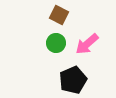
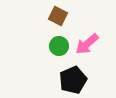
brown square: moved 1 px left, 1 px down
green circle: moved 3 px right, 3 px down
